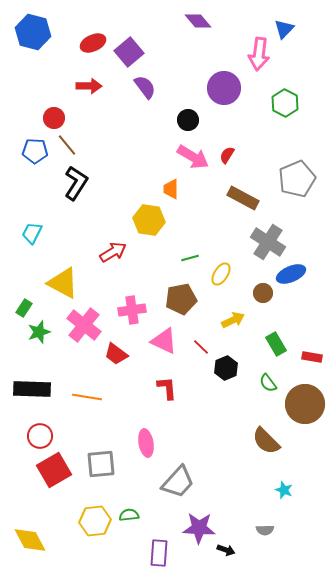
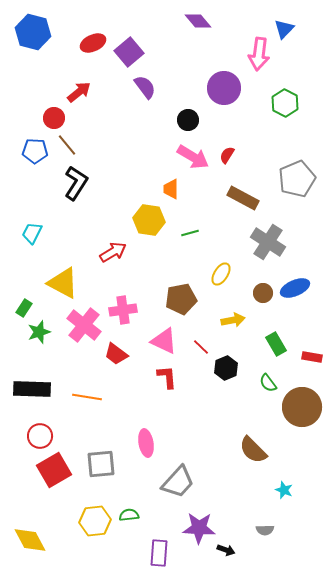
red arrow at (89, 86): moved 10 px left, 6 px down; rotated 40 degrees counterclockwise
green line at (190, 258): moved 25 px up
blue ellipse at (291, 274): moved 4 px right, 14 px down
pink cross at (132, 310): moved 9 px left
yellow arrow at (233, 320): rotated 15 degrees clockwise
red L-shape at (167, 388): moved 11 px up
brown circle at (305, 404): moved 3 px left, 3 px down
brown semicircle at (266, 441): moved 13 px left, 9 px down
